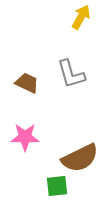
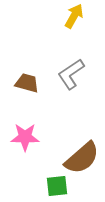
yellow arrow: moved 7 px left, 1 px up
gray L-shape: rotated 72 degrees clockwise
brown trapezoid: rotated 10 degrees counterclockwise
brown semicircle: moved 2 px right; rotated 15 degrees counterclockwise
